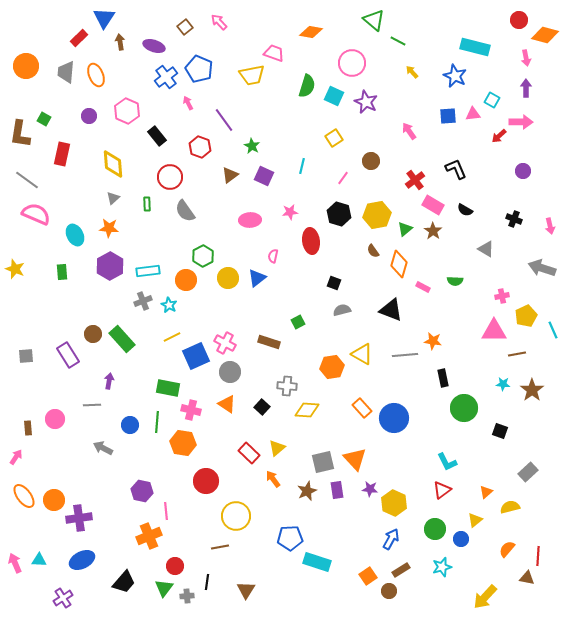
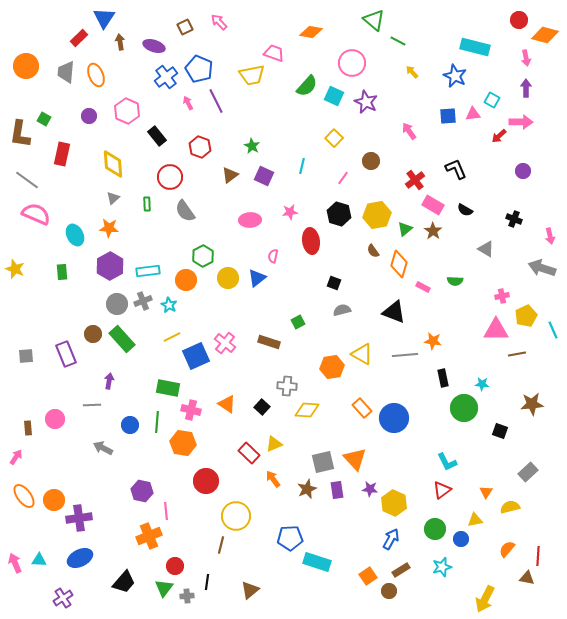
brown square at (185, 27): rotated 14 degrees clockwise
green semicircle at (307, 86): rotated 25 degrees clockwise
purple line at (224, 120): moved 8 px left, 19 px up; rotated 10 degrees clockwise
yellow square at (334, 138): rotated 12 degrees counterclockwise
pink arrow at (550, 226): moved 10 px down
black triangle at (391, 310): moved 3 px right, 2 px down
pink triangle at (494, 331): moved 2 px right, 1 px up
pink cross at (225, 343): rotated 10 degrees clockwise
purple rectangle at (68, 355): moved 2 px left, 1 px up; rotated 10 degrees clockwise
gray circle at (230, 372): moved 113 px left, 68 px up
cyan star at (503, 384): moved 21 px left
brown star at (532, 390): moved 14 px down; rotated 30 degrees clockwise
yellow triangle at (277, 448): moved 3 px left, 4 px up; rotated 18 degrees clockwise
brown star at (307, 491): moved 2 px up
orange triangle at (486, 492): rotated 16 degrees counterclockwise
yellow triangle at (475, 520): rotated 28 degrees clockwise
brown line at (220, 547): moved 1 px right, 2 px up; rotated 66 degrees counterclockwise
blue ellipse at (82, 560): moved 2 px left, 2 px up
brown triangle at (246, 590): moved 4 px right; rotated 18 degrees clockwise
yellow arrow at (485, 597): moved 2 px down; rotated 16 degrees counterclockwise
